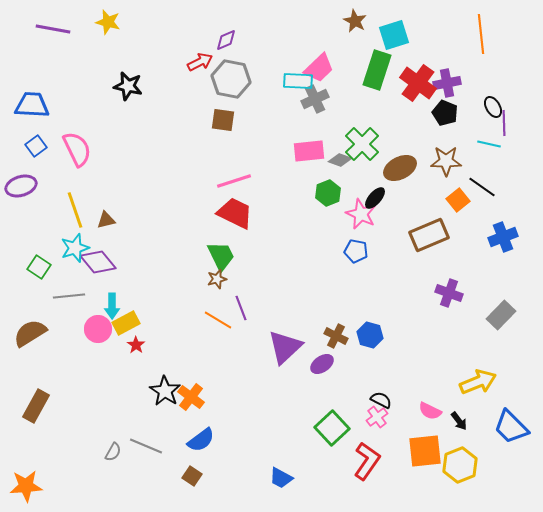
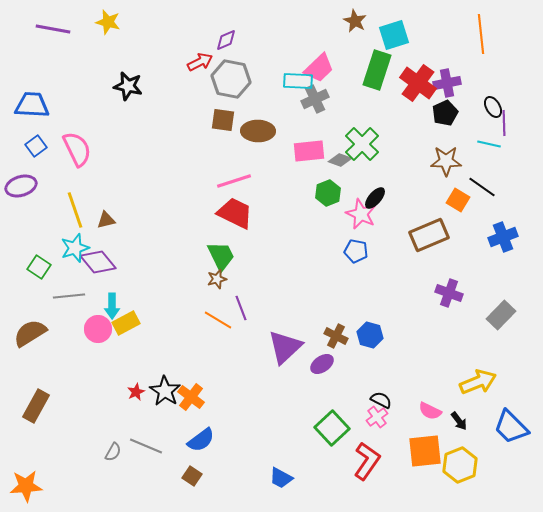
black pentagon at (445, 113): rotated 25 degrees clockwise
brown ellipse at (400, 168): moved 142 px left, 37 px up; rotated 28 degrees clockwise
orange square at (458, 200): rotated 20 degrees counterclockwise
red star at (136, 345): moved 47 px down; rotated 12 degrees clockwise
